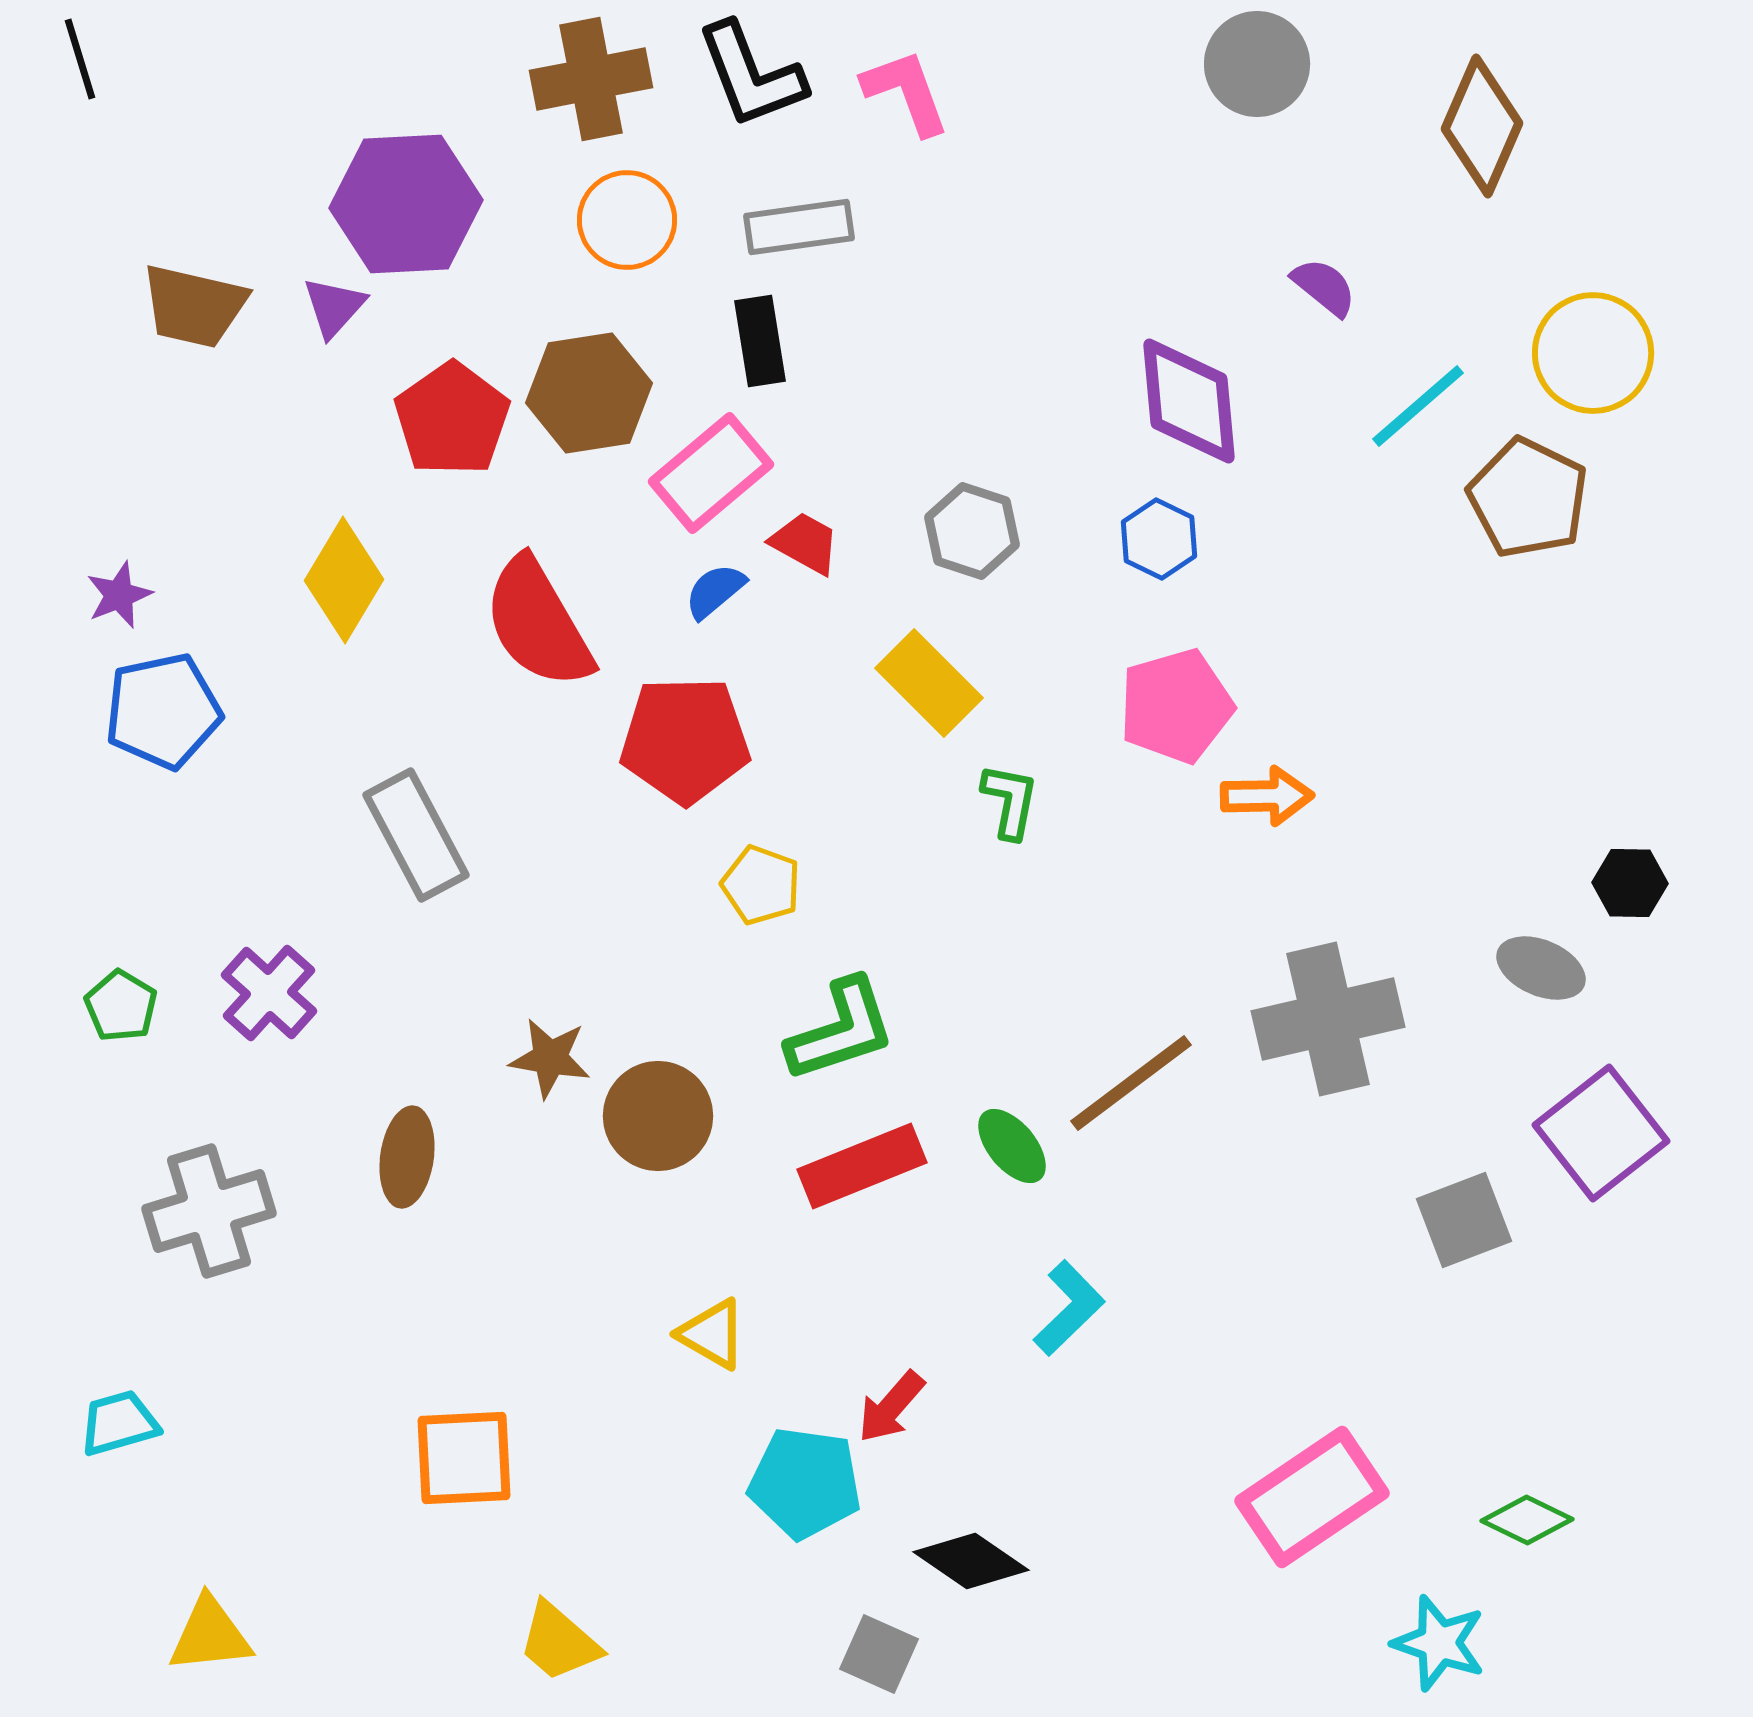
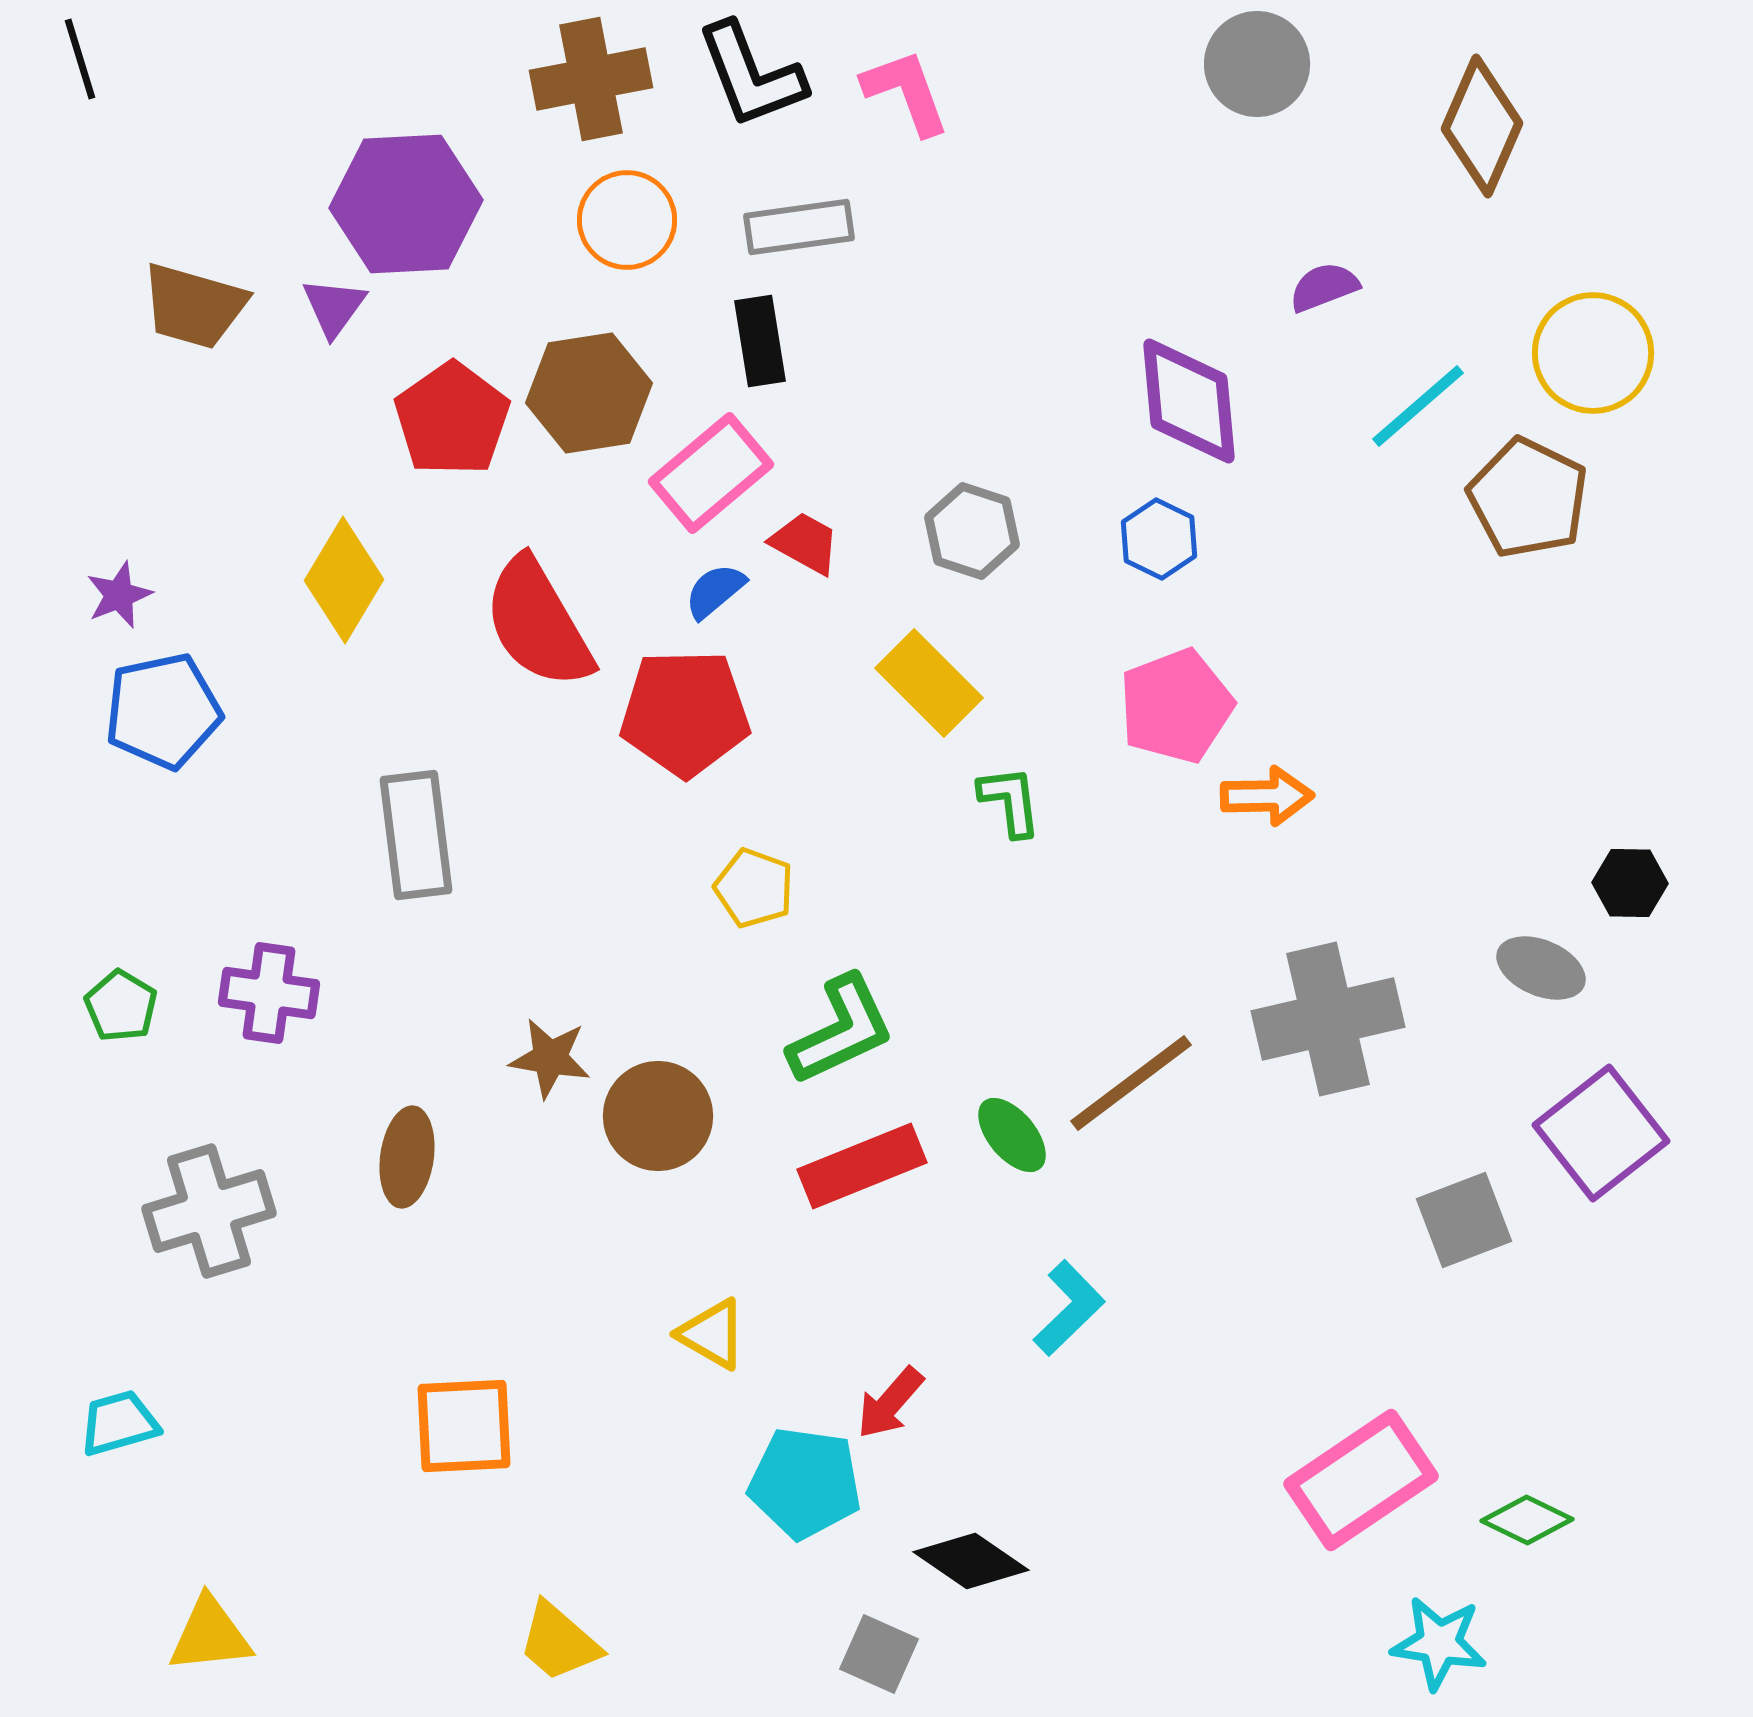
purple semicircle at (1324, 287): rotated 60 degrees counterclockwise
brown trapezoid at (194, 306): rotated 3 degrees clockwise
purple triangle at (334, 307): rotated 6 degrees counterclockwise
pink pentagon at (1176, 706): rotated 5 degrees counterclockwise
red pentagon at (685, 740): moved 27 px up
green L-shape at (1010, 801): rotated 18 degrees counterclockwise
gray rectangle at (416, 835): rotated 21 degrees clockwise
yellow pentagon at (761, 885): moved 7 px left, 3 px down
purple cross at (269, 993): rotated 34 degrees counterclockwise
green L-shape at (841, 1030): rotated 7 degrees counterclockwise
green ellipse at (1012, 1146): moved 11 px up
red arrow at (891, 1407): moved 1 px left, 4 px up
orange square at (464, 1458): moved 32 px up
pink rectangle at (1312, 1497): moved 49 px right, 17 px up
cyan star at (1439, 1643): rotated 10 degrees counterclockwise
